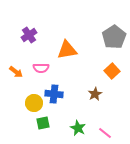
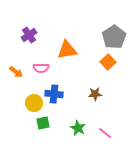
orange square: moved 4 px left, 9 px up
brown star: rotated 24 degrees clockwise
